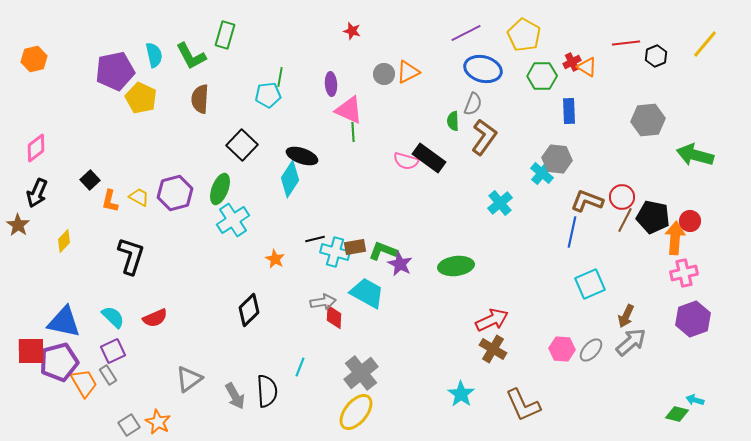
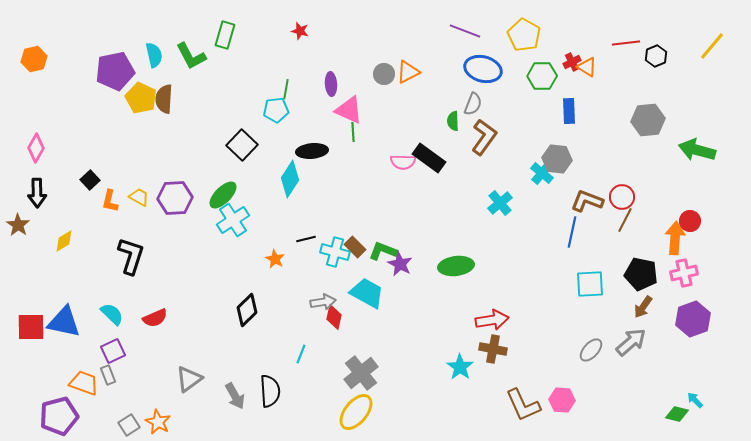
red star at (352, 31): moved 52 px left
purple line at (466, 33): moved 1 px left, 2 px up; rotated 48 degrees clockwise
yellow line at (705, 44): moved 7 px right, 2 px down
green line at (280, 77): moved 6 px right, 12 px down
cyan pentagon at (268, 95): moved 8 px right, 15 px down
brown semicircle at (200, 99): moved 36 px left
pink diamond at (36, 148): rotated 24 degrees counterclockwise
green arrow at (695, 155): moved 2 px right, 5 px up
black ellipse at (302, 156): moved 10 px right, 5 px up; rotated 24 degrees counterclockwise
pink semicircle at (406, 161): moved 3 px left, 1 px down; rotated 15 degrees counterclockwise
green ellipse at (220, 189): moved 3 px right, 6 px down; rotated 24 degrees clockwise
black arrow at (37, 193): rotated 24 degrees counterclockwise
purple hexagon at (175, 193): moved 5 px down; rotated 12 degrees clockwise
black pentagon at (653, 217): moved 12 px left, 57 px down
black line at (315, 239): moved 9 px left
yellow diamond at (64, 241): rotated 15 degrees clockwise
brown rectangle at (355, 247): rotated 55 degrees clockwise
cyan square at (590, 284): rotated 20 degrees clockwise
black diamond at (249, 310): moved 2 px left
brown arrow at (626, 316): moved 17 px right, 9 px up; rotated 10 degrees clockwise
cyan semicircle at (113, 317): moved 1 px left, 3 px up
red diamond at (334, 317): rotated 10 degrees clockwise
red arrow at (492, 320): rotated 16 degrees clockwise
brown cross at (493, 349): rotated 20 degrees counterclockwise
pink hexagon at (562, 349): moved 51 px down
red square at (31, 351): moved 24 px up
purple pentagon at (59, 362): moved 54 px down
cyan line at (300, 367): moved 1 px right, 13 px up
gray rectangle at (108, 375): rotated 12 degrees clockwise
orange trapezoid at (84, 383): rotated 40 degrees counterclockwise
black semicircle at (267, 391): moved 3 px right
cyan star at (461, 394): moved 1 px left, 27 px up
cyan arrow at (695, 400): rotated 30 degrees clockwise
